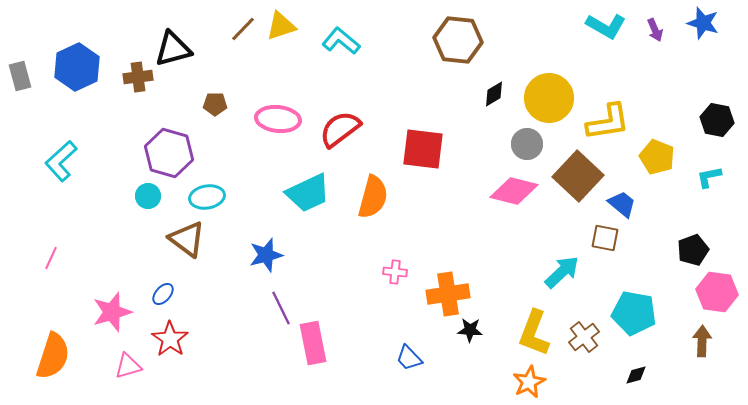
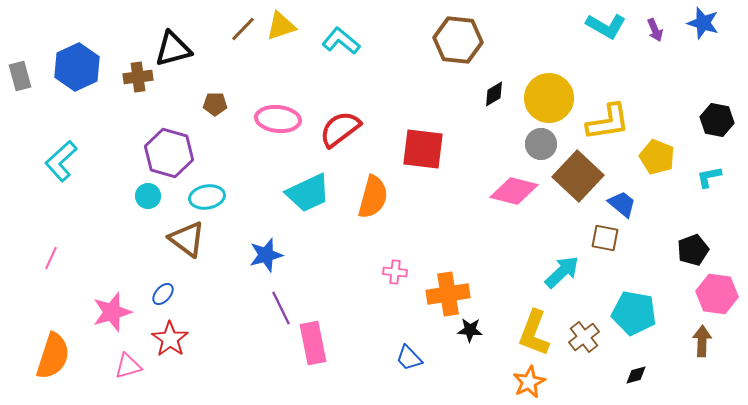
gray circle at (527, 144): moved 14 px right
pink hexagon at (717, 292): moved 2 px down
